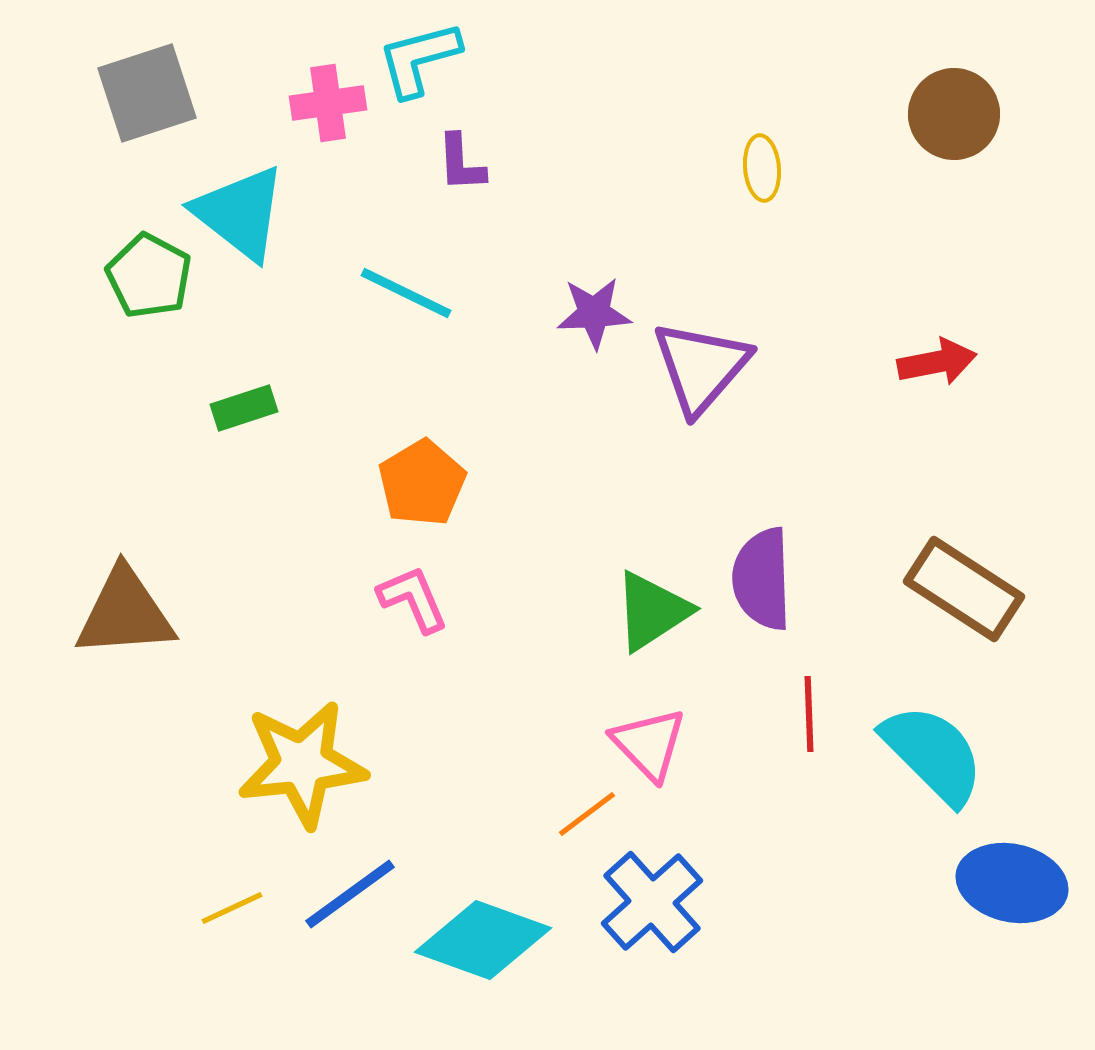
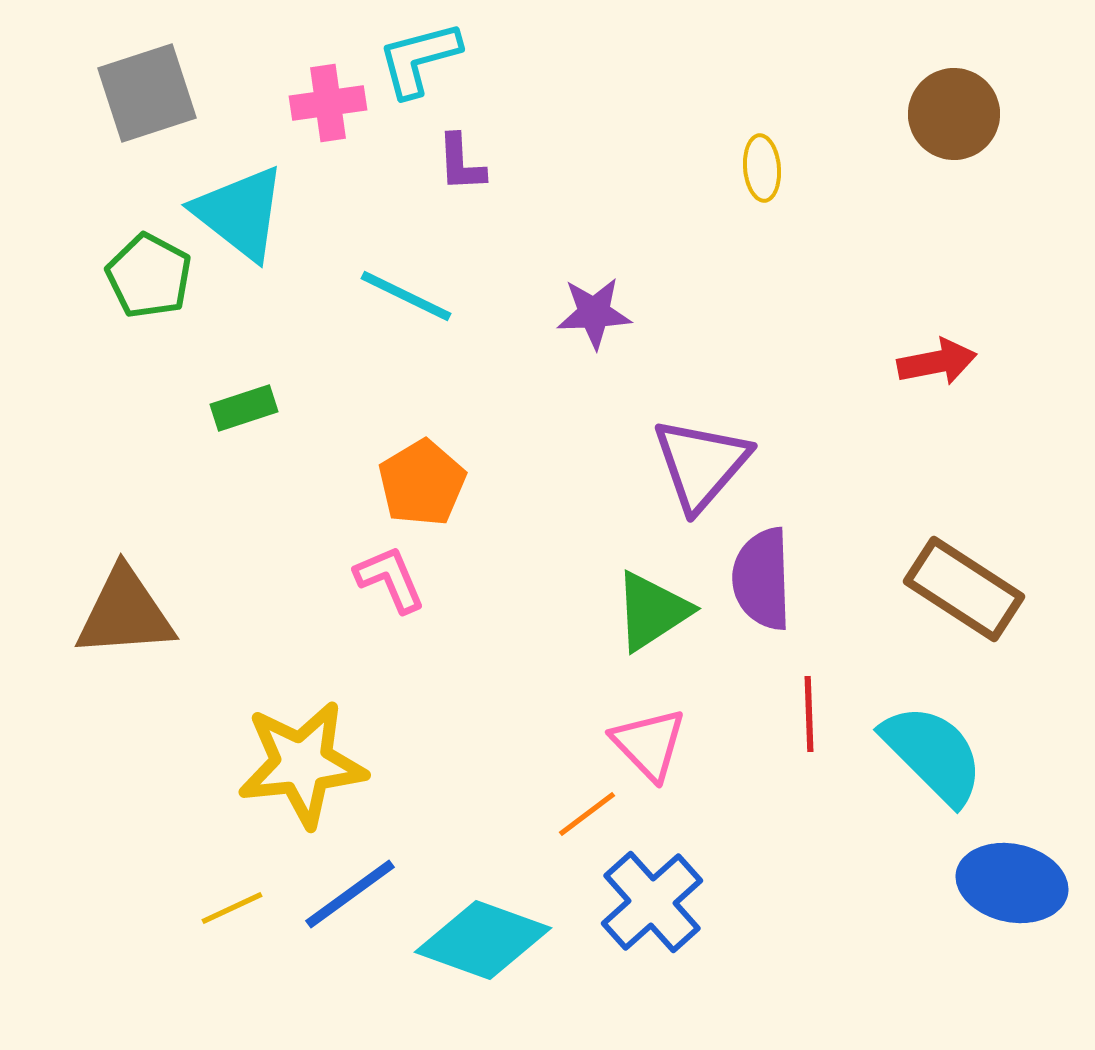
cyan line: moved 3 px down
purple triangle: moved 97 px down
pink L-shape: moved 23 px left, 20 px up
